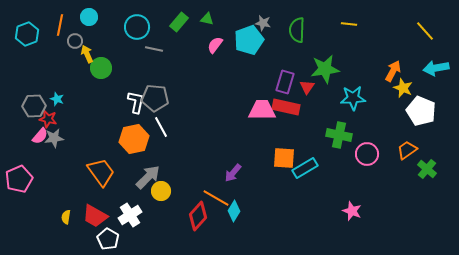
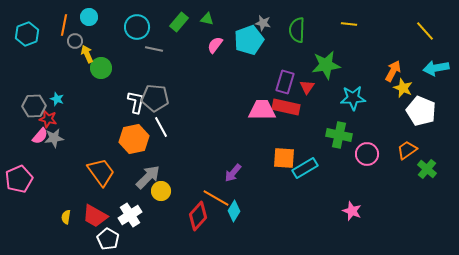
orange line at (60, 25): moved 4 px right
green star at (325, 69): moved 1 px right, 4 px up
